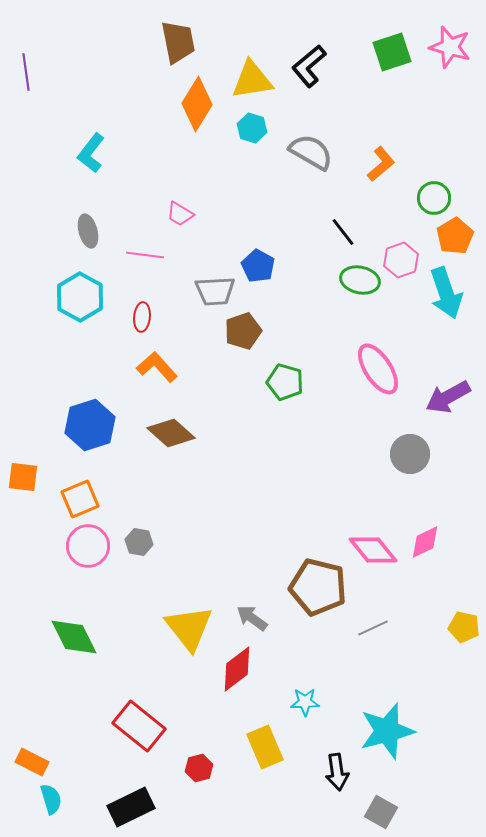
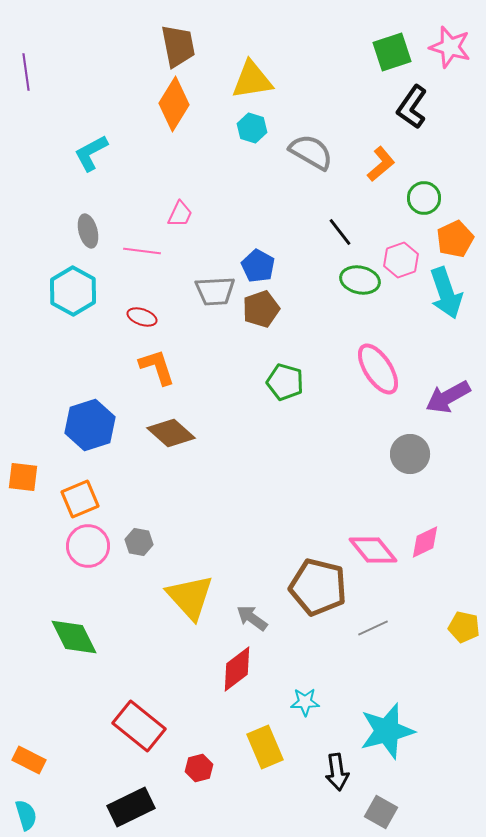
brown trapezoid at (178, 42): moved 4 px down
black L-shape at (309, 66): moved 103 px right, 41 px down; rotated 15 degrees counterclockwise
orange diamond at (197, 104): moved 23 px left
cyan L-shape at (91, 153): rotated 24 degrees clockwise
green circle at (434, 198): moved 10 px left
pink trapezoid at (180, 214): rotated 96 degrees counterclockwise
black line at (343, 232): moved 3 px left
orange pentagon at (455, 236): moved 3 px down; rotated 6 degrees clockwise
pink line at (145, 255): moved 3 px left, 4 px up
cyan hexagon at (80, 297): moved 7 px left, 6 px up
red ellipse at (142, 317): rotated 76 degrees counterclockwise
brown pentagon at (243, 331): moved 18 px right, 22 px up
orange L-shape at (157, 367): rotated 24 degrees clockwise
yellow triangle at (189, 628): moved 1 px right, 31 px up; rotated 4 degrees counterclockwise
orange rectangle at (32, 762): moved 3 px left, 2 px up
cyan semicircle at (51, 799): moved 25 px left, 16 px down
